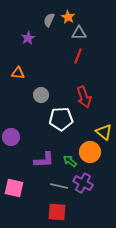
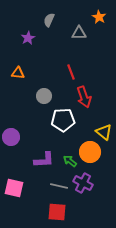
orange star: moved 31 px right
red line: moved 7 px left, 16 px down; rotated 42 degrees counterclockwise
gray circle: moved 3 px right, 1 px down
white pentagon: moved 2 px right, 1 px down
